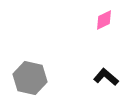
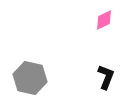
black L-shape: rotated 70 degrees clockwise
